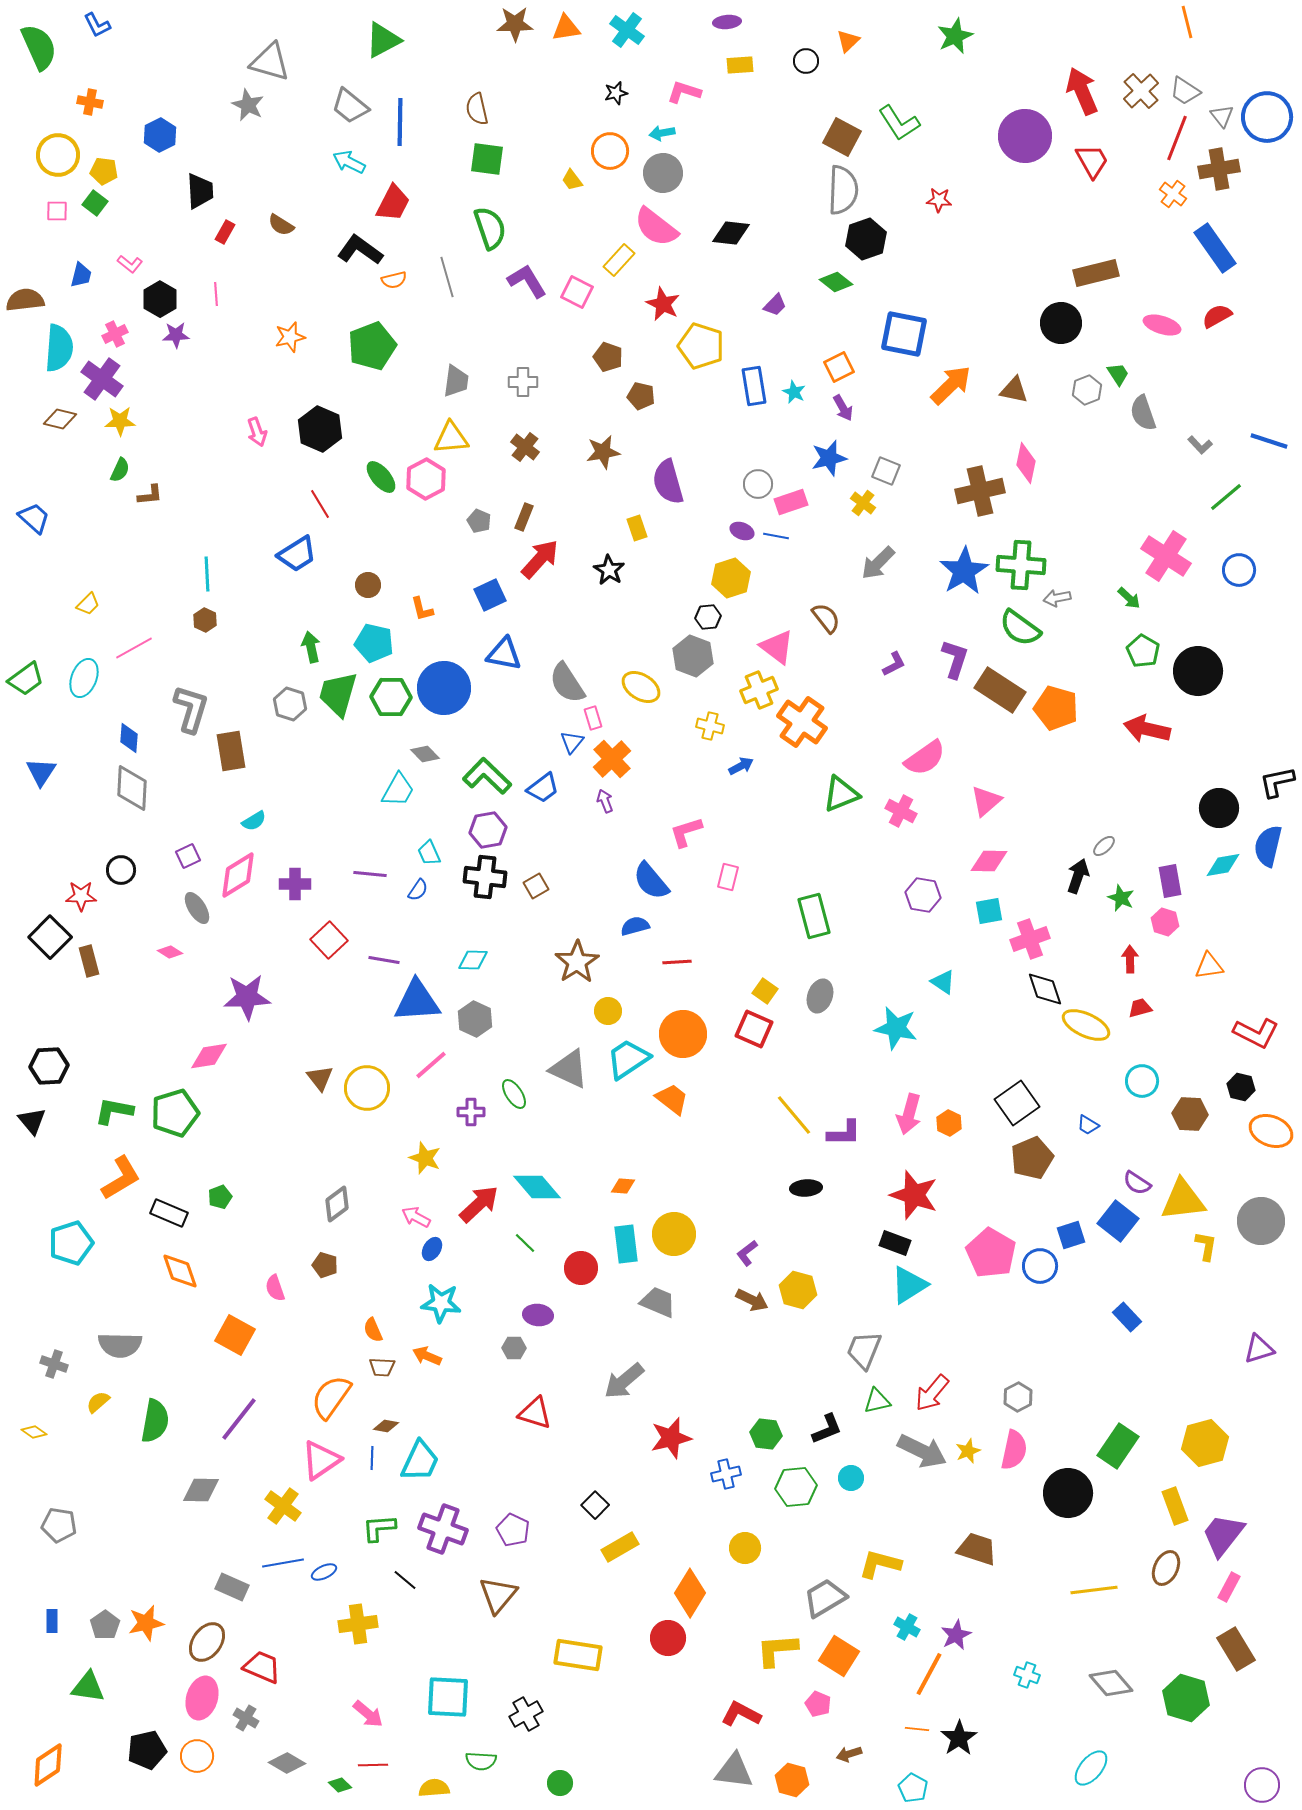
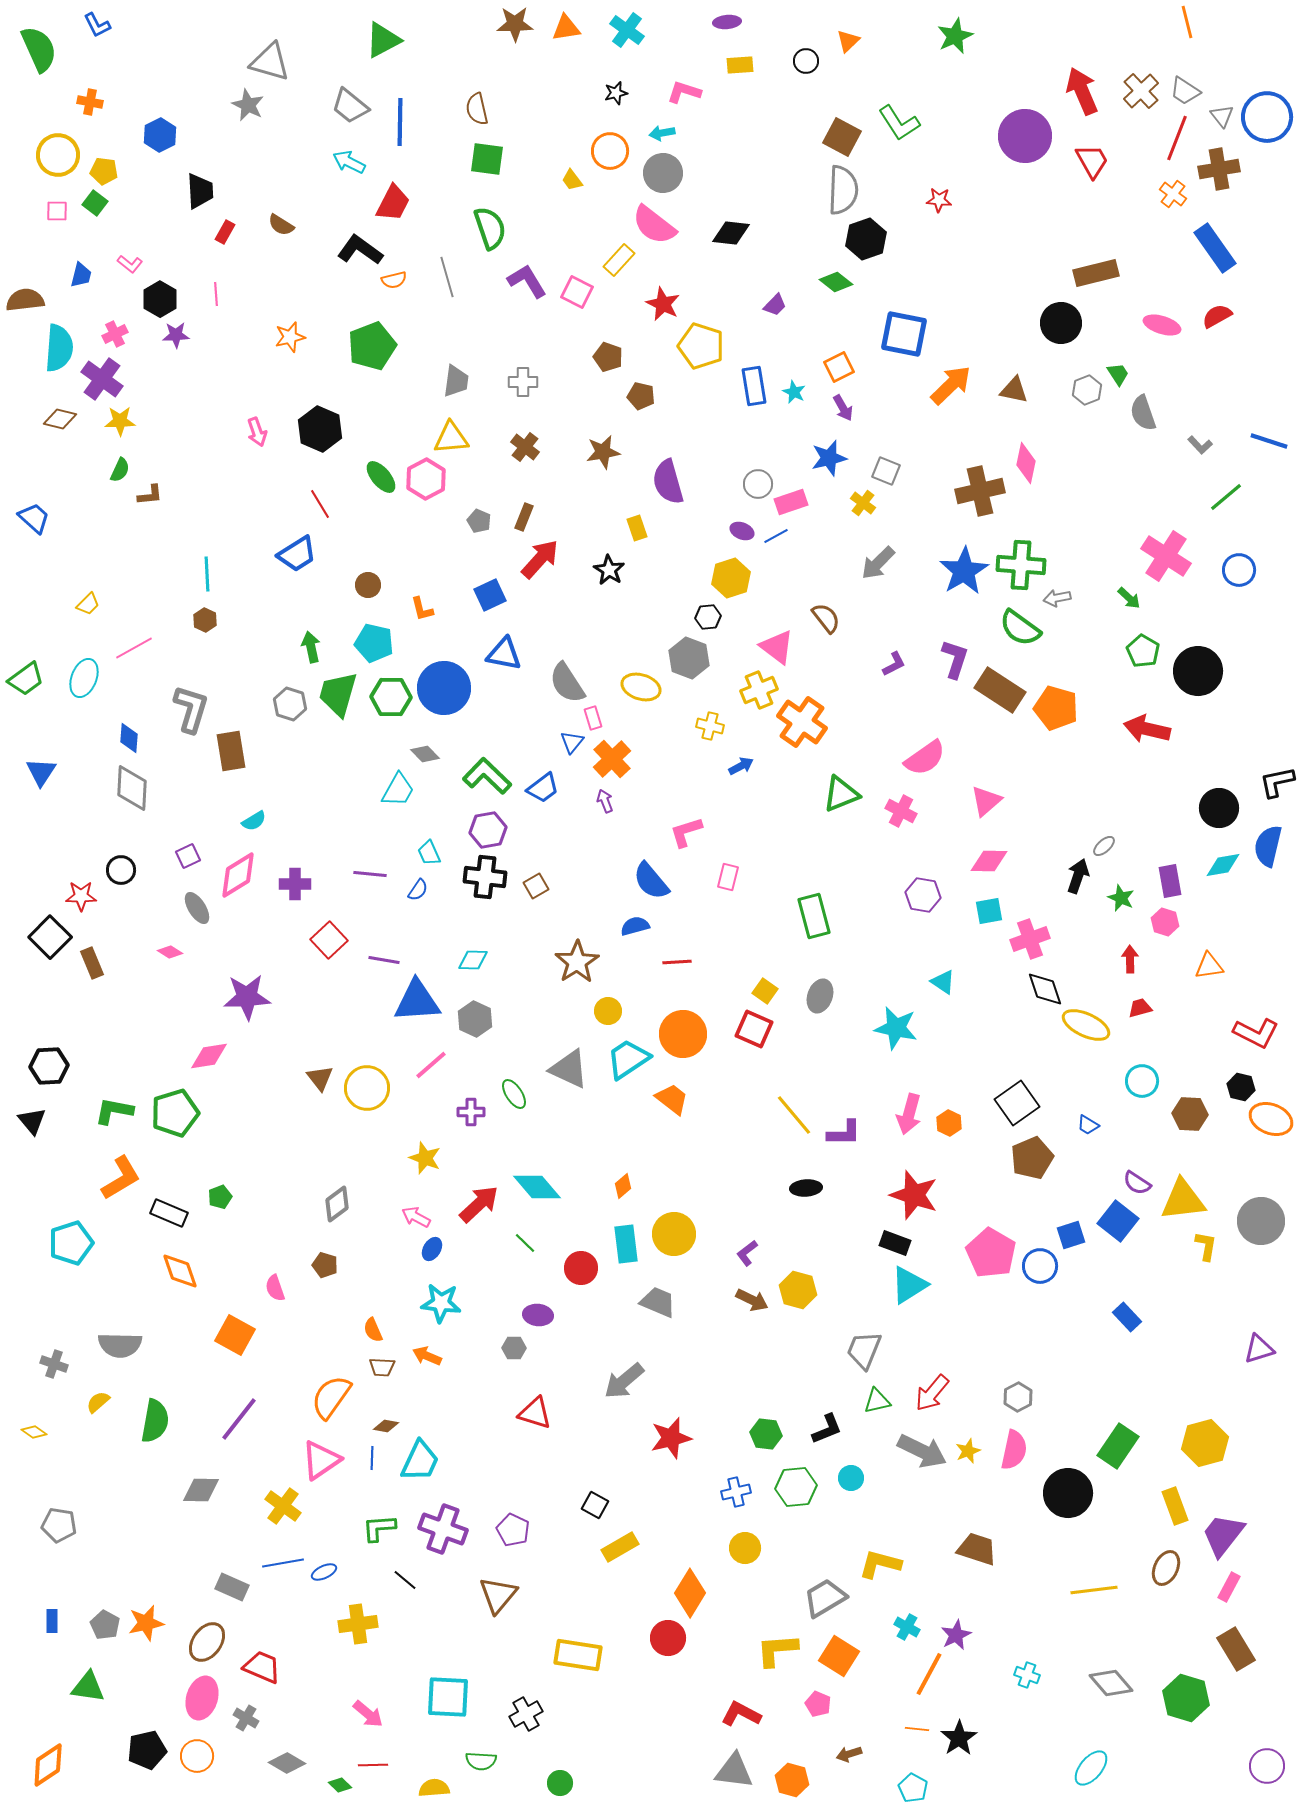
green semicircle at (39, 47): moved 2 px down
pink semicircle at (656, 227): moved 2 px left, 2 px up
blue line at (776, 536): rotated 40 degrees counterclockwise
gray hexagon at (693, 656): moved 4 px left, 2 px down
yellow ellipse at (641, 687): rotated 15 degrees counterclockwise
brown rectangle at (89, 961): moved 3 px right, 2 px down; rotated 8 degrees counterclockwise
orange ellipse at (1271, 1131): moved 12 px up
orange diamond at (623, 1186): rotated 45 degrees counterclockwise
blue cross at (726, 1474): moved 10 px right, 18 px down
black square at (595, 1505): rotated 16 degrees counterclockwise
gray pentagon at (105, 1625): rotated 8 degrees counterclockwise
purple circle at (1262, 1785): moved 5 px right, 19 px up
